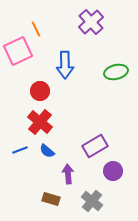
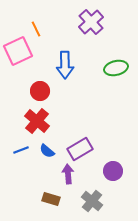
green ellipse: moved 4 px up
red cross: moved 3 px left, 1 px up
purple rectangle: moved 15 px left, 3 px down
blue line: moved 1 px right
